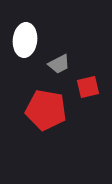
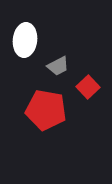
gray trapezoid: moved 1 px left, 2 px down
red square: rotated 30 degrees counterclockwise
